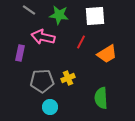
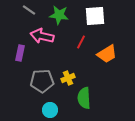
pink arrow: moved 1 px left, 1 px up
green semicircle: moved 17 px left
cyan circle: moved 3 px down
